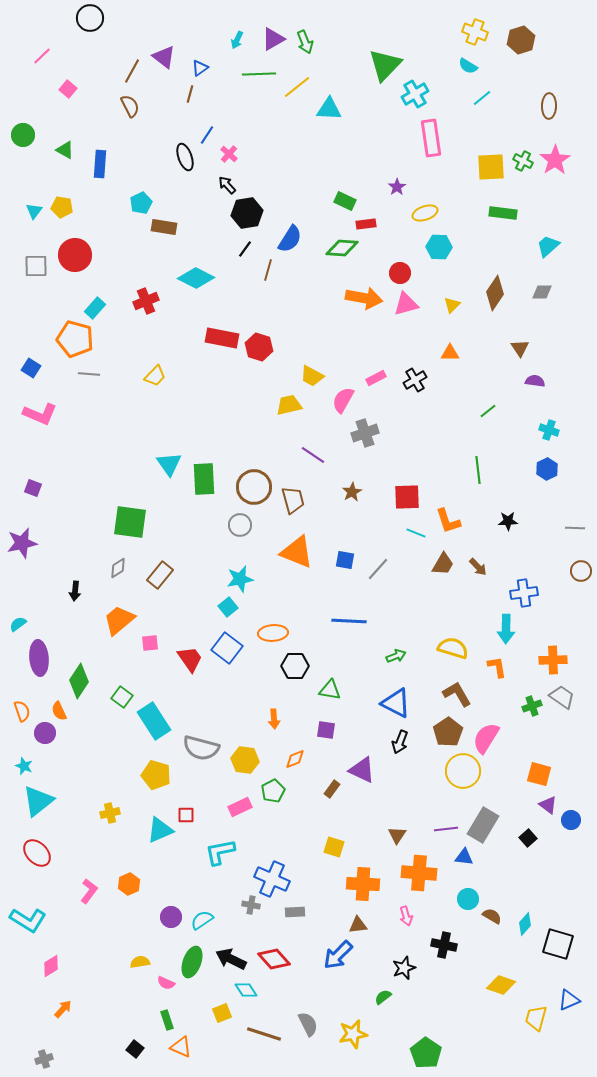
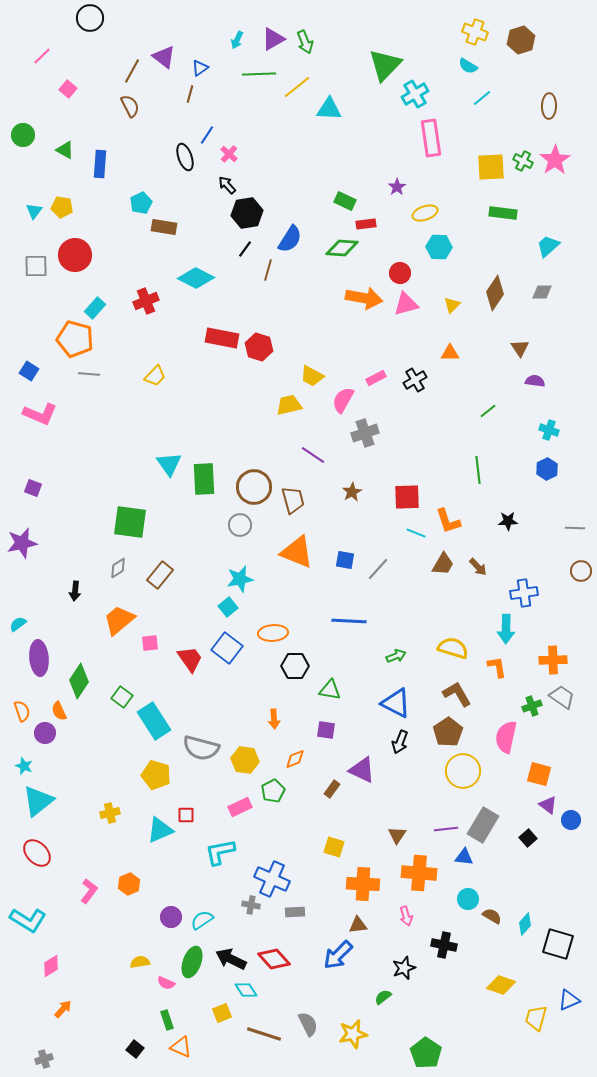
blue square at (31, 368): moved 2 px left, 3 px down
pink semicircle at (486, 738): moved 20 px right, 1 px up; rotated 20 degrees counterclockwise
